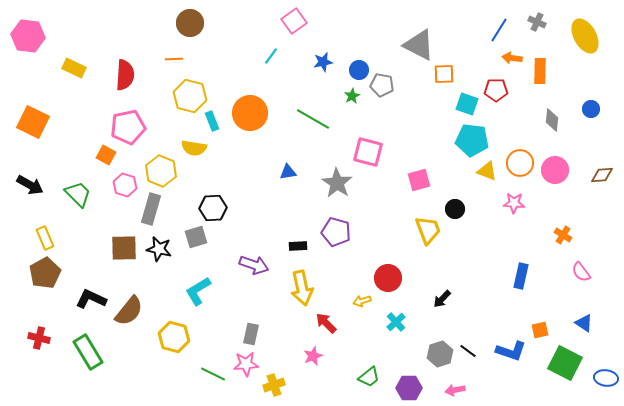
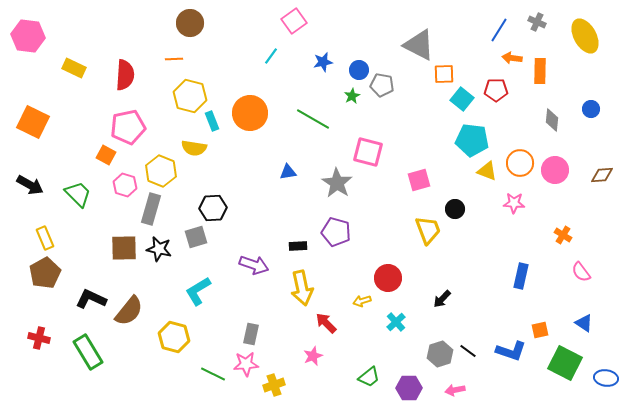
cyan square at (467, 104): moved 5 px left, 5 px up; rotated 20 degrees clockwise
